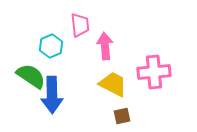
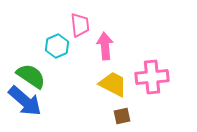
cyan hexagon: moved 6 px right
pink cross: moved 2 px left, 5 px down
blue arrow: moved 27 px left, 6 px down; rotated 48 degrees counterclockwise
